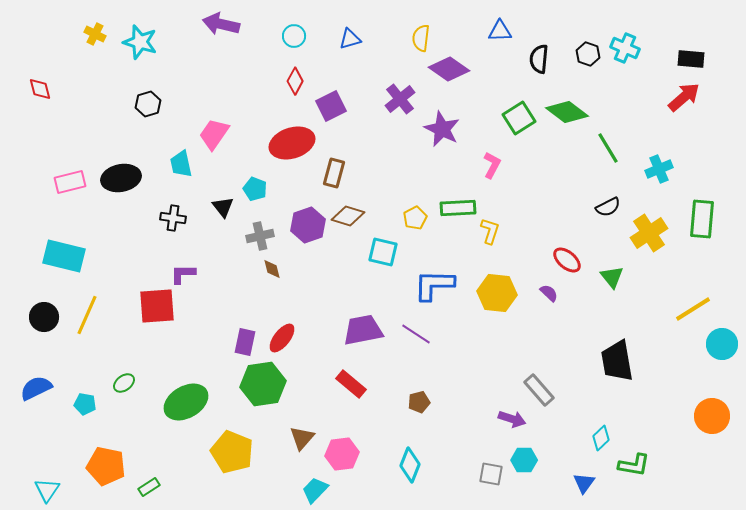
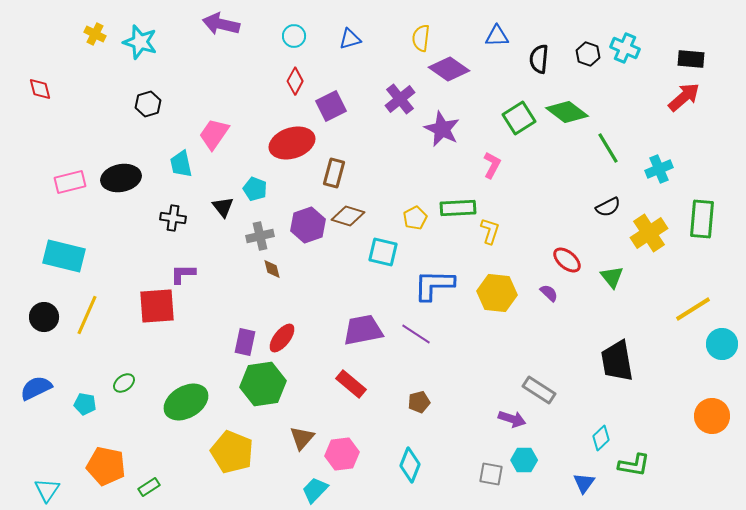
blue triangle at (500, 31): moved 3 px left, 5 px down
gray rectangle at (539, 390): rotated 16 degrees counterclockwise
